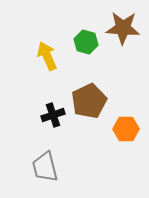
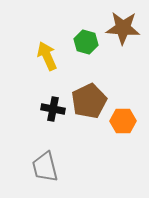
black cross: moved 6 px up; rotated 30 degrees clockwise
orange hexagon: moved 3 px left, 8 px up
